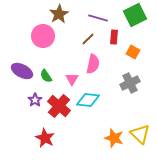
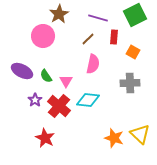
pink triangle: moved 6 px left, 2 px down
gray cross: rotated 24 degrees clockwise
